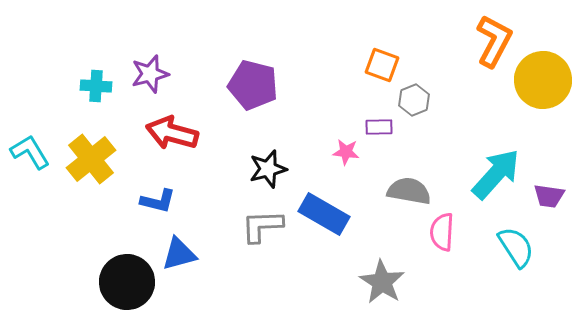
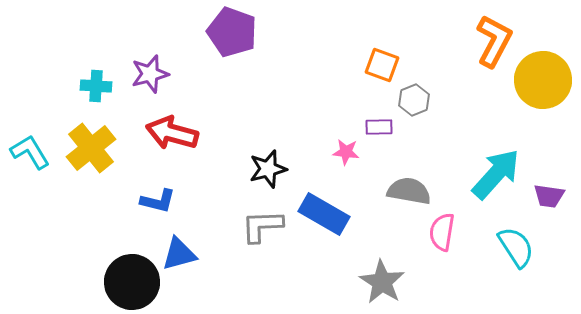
purple pentagon: moved 21 px left, 53 px up; rotated 6 degrees clockwise
yellow cross: moved 11 px up
pink semicircle: rotated 6 degrees clockwise
black circle: moved 5 px right
